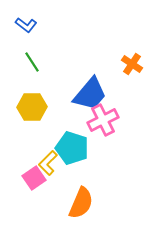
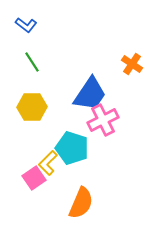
blue trapezoid: rotated 6 degrees counterclockwise
